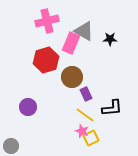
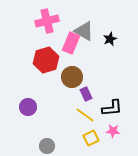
black star: rotated 24 degrees counterclockwise
pink star: moved 31 px right; rotated 16 degrees counterclockwise
gray circle: moved 36 px right
